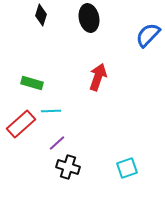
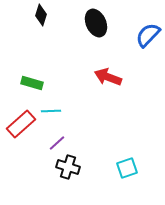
black ellipse: moved 7 px right, 5 px down; rotated 12 degrees counterclockwise
red arrow: moved 10 px right; rotated 88 degrees counterclockwise
